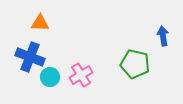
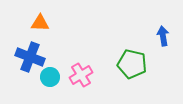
green pentagon: moved 3 px left
